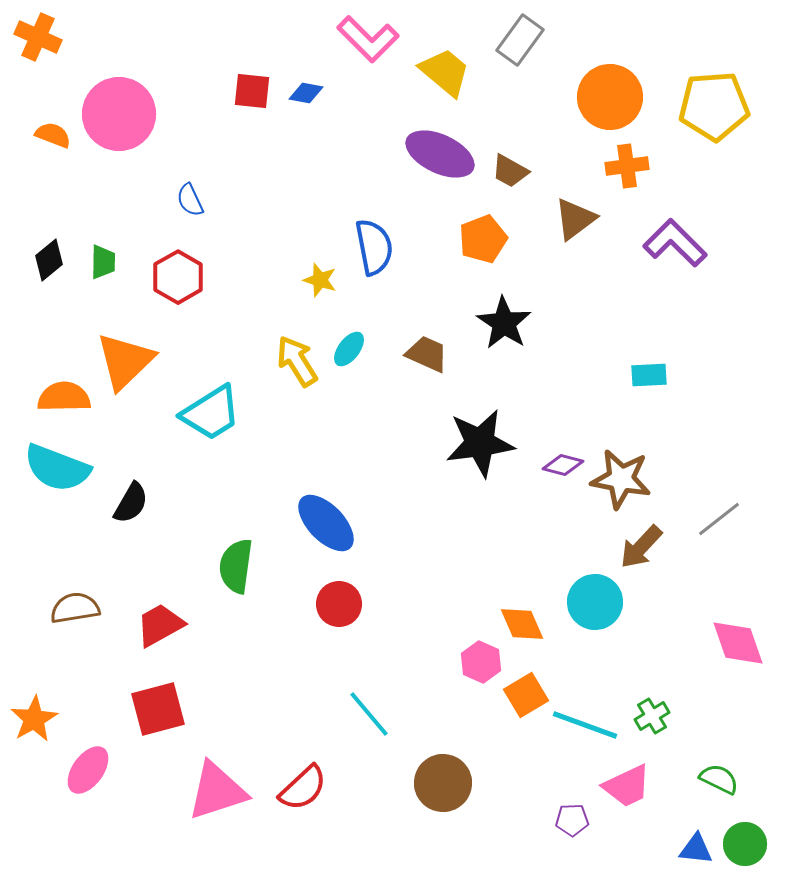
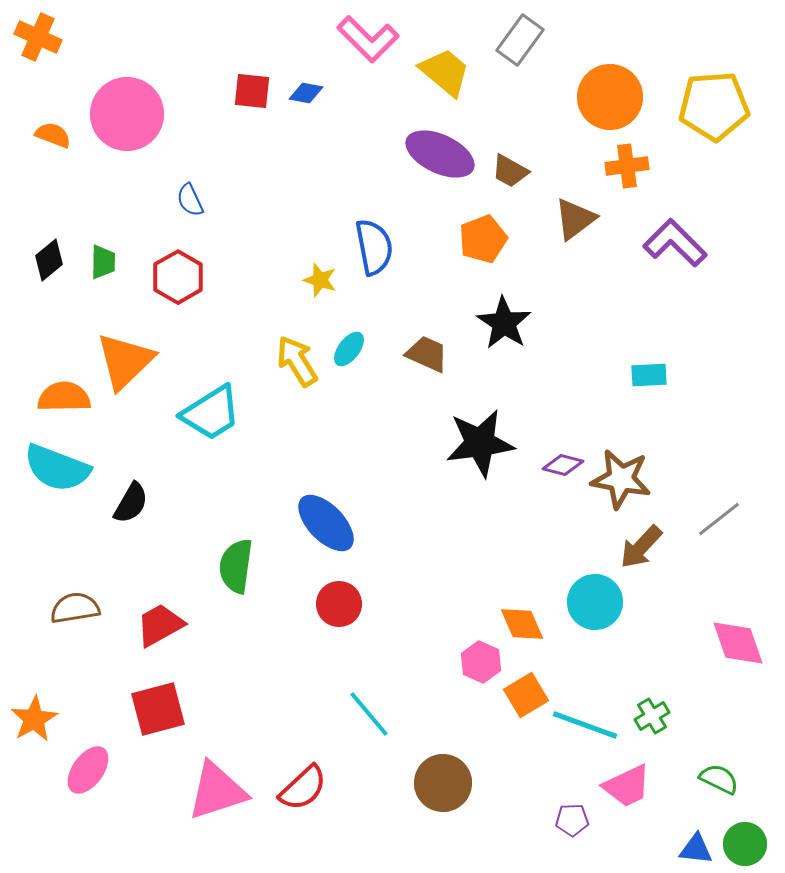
pink circle at (119, 114): moved 8 px right
